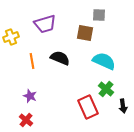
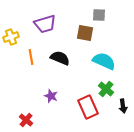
orange line: moved 1 px left, 4 px up
purple star: moved 21 px right
